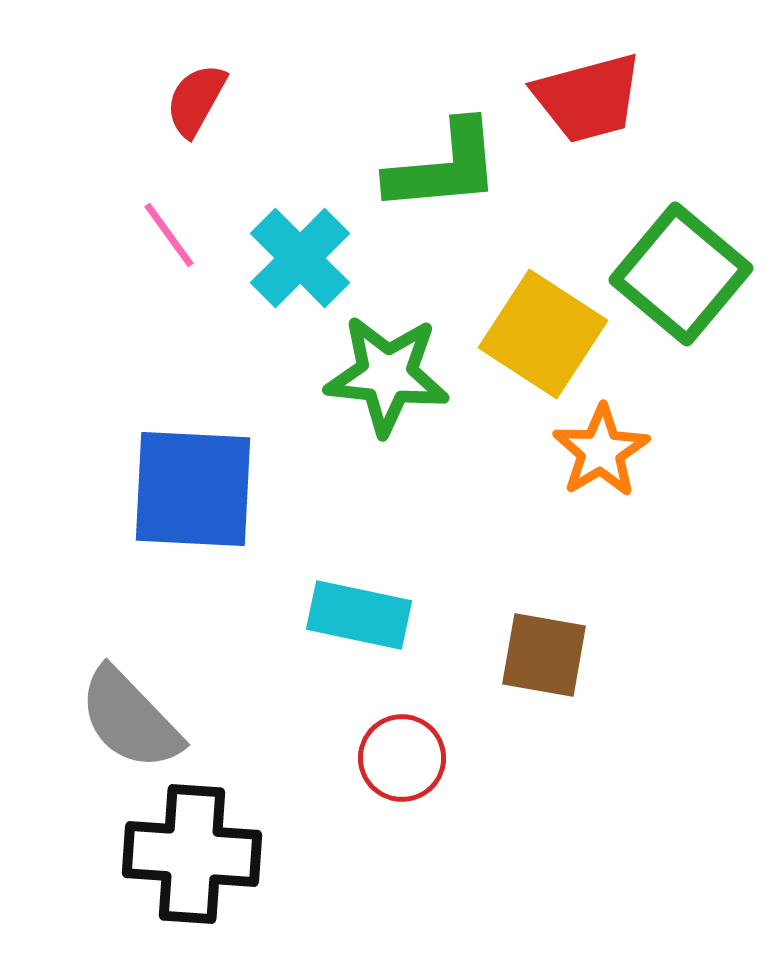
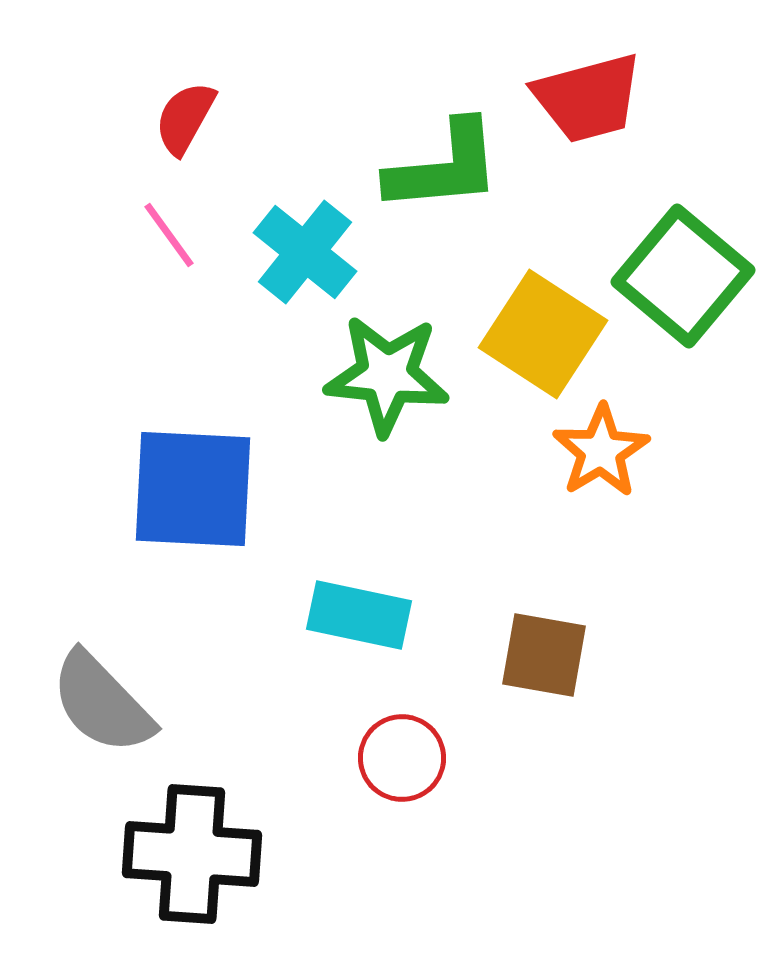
red semicircle: moved 11 px left, 18 px down
cyan cross: moved 5 px right, 6 px up; rotated 6 degrees counterclockwise
green square: moved 2 px right, 2 px down
gray semicircle: moved 28 px left, 16 px up
